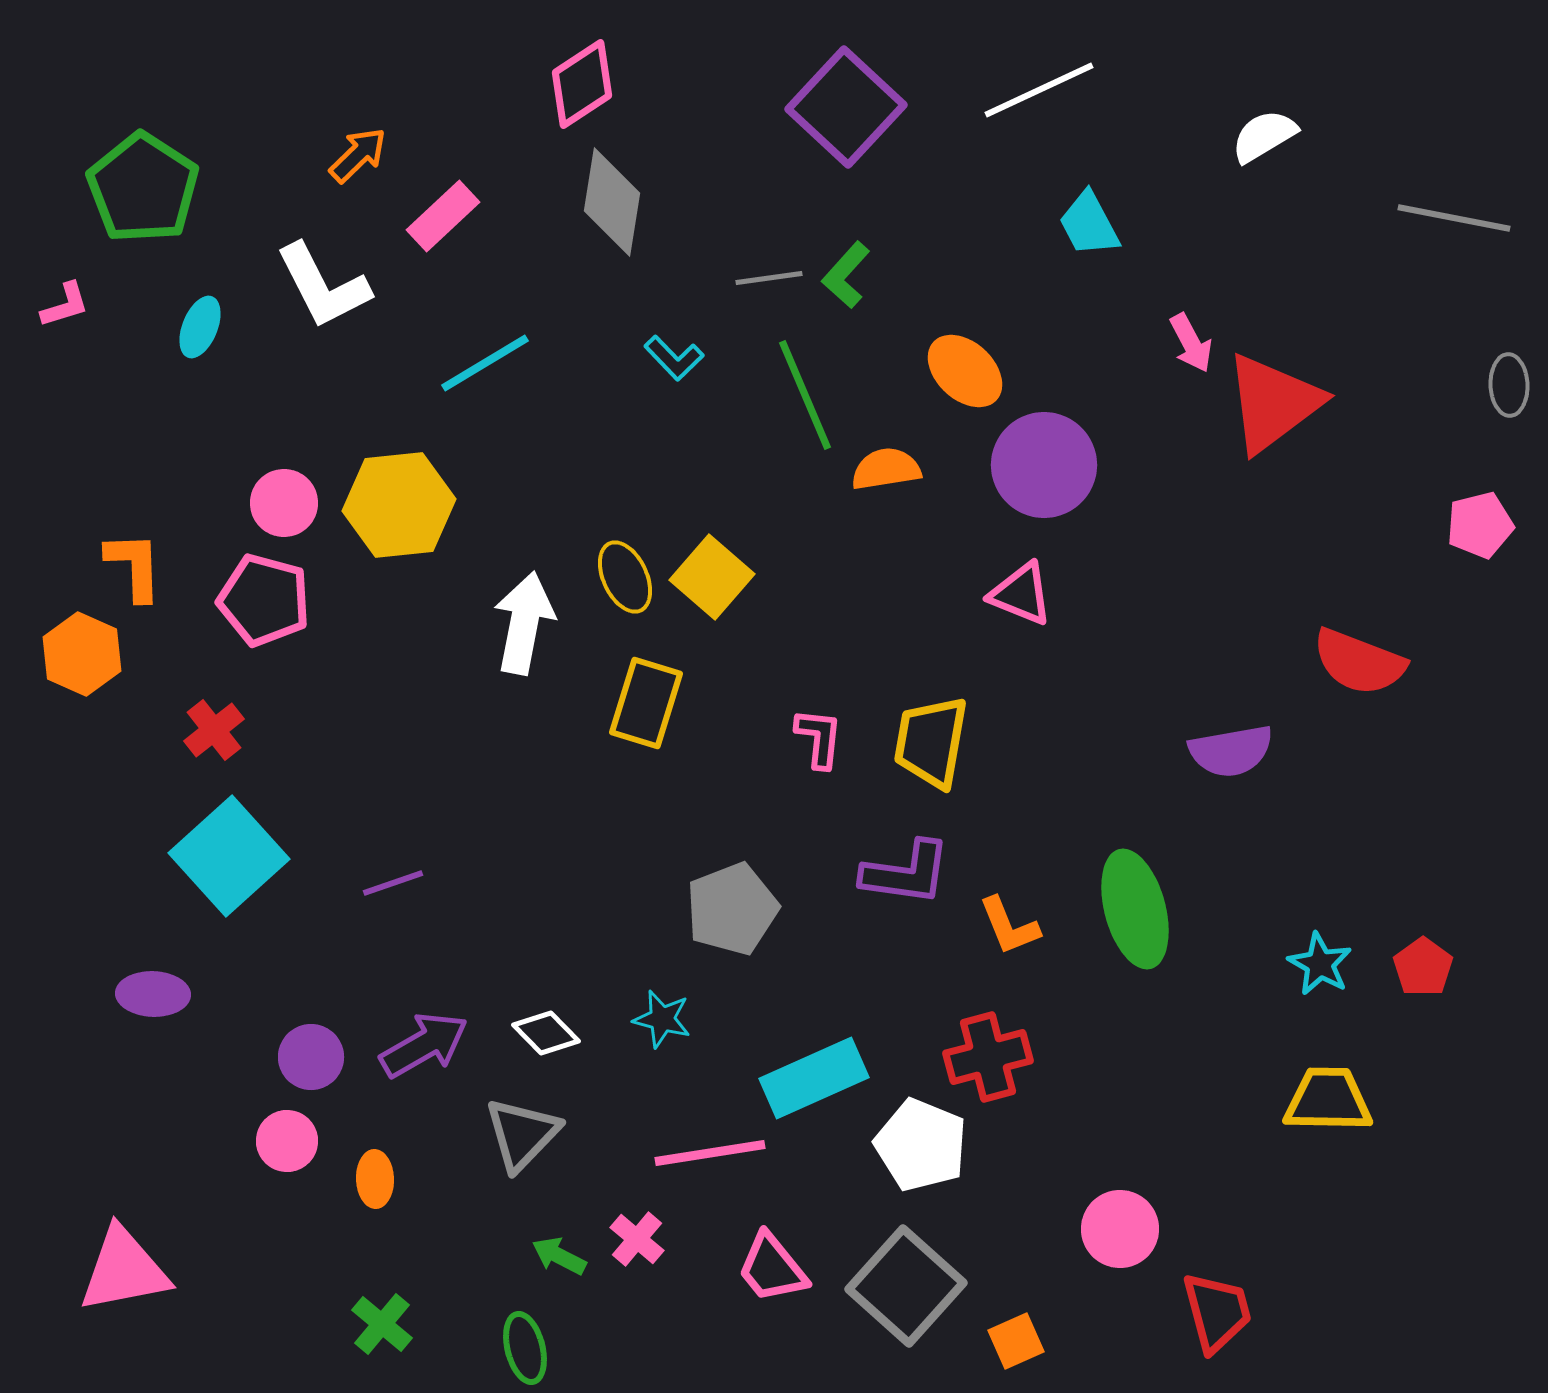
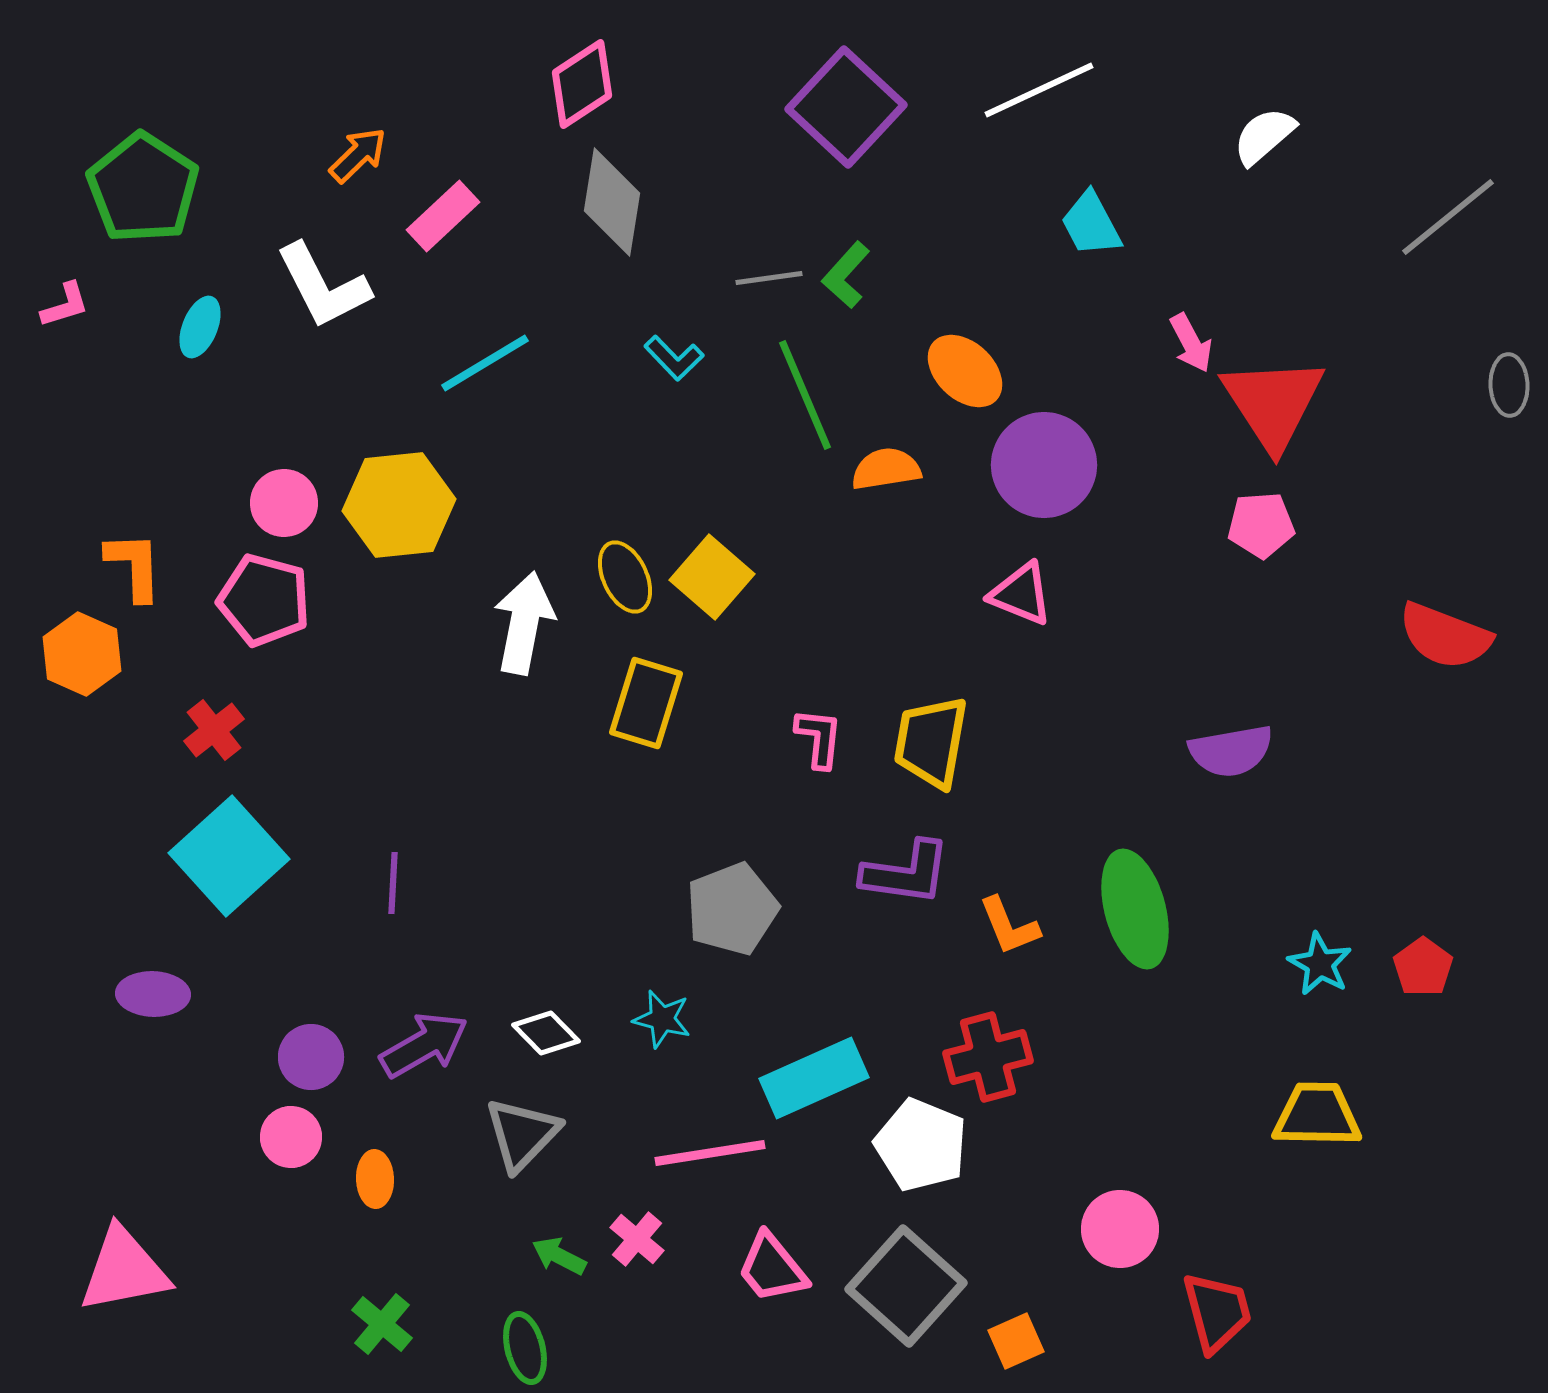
white semicircle at (1264, 136): rotated 10 degrees counterclockwise
gray line at (1454, 218): moved 6 px left, 1 px up; rotated 50 degrees counterclockwise
cyan trapezoid at (1089, 224): moved 2 px right
red triangle at (1273, 403): rotated 26 degrees counterclockwise
pink pentagon at (1480, 525): moved 219 px left; rotated 10 degrees clockwise
red semicircle at (1359, 662): moved 86 px right, 26 px up
purple line at (393, 883): rotated 68 degrees counterclockwise
yellow trapezoid at (1328, 1100): moved 11 px left, 15 px down
pink circle at (287, 1141): moved 4 px right, 4 px up
